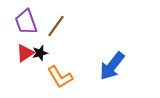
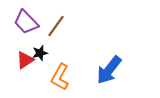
purple trapezoid: rotated 24 degrees counterclockwise
red triangle: moved 7 px down
blue arrow: moved 3 px left, 4 px down
orange L-shape: rotated 60 degrees clockwise
